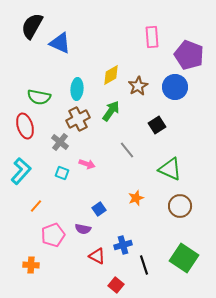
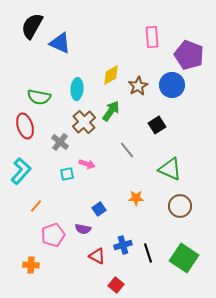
blue circle: moved 3 px left, 2 px up
brown cross: moved 6 px right, 3 px down; rotated 15 degrees counterclockwise
cyan square: moved 5 px right, 1 px down; rotated 32 degrees counterclockwise
orange star: rotated 21 degrees clockwise
black line: moved 4 px right, 12 px up
